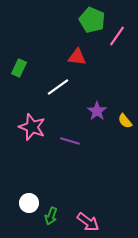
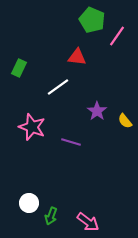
purple line: moved 1 px right, 1 px down
